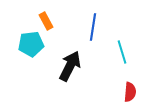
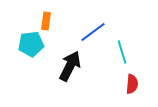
orange rectangle: rotated 36 degrees clockwise
blue line: moved 5 px down; rotated 44 degrees clockwise
red semicircle: moved 2 px right, 8 px up
